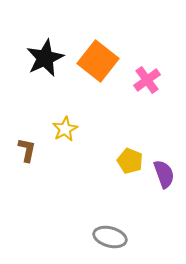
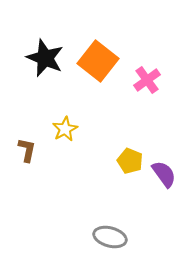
black star: rotated 24 degrees counterclockwise
purple semicircle: rotated 16 degrees counterclockwise
